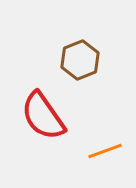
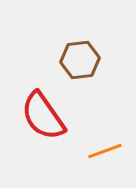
brown hexagon: rotated 15 degrees clockwise
